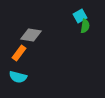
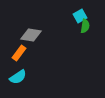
cyan semicircle: rotated 48 degrees counterclockwise
